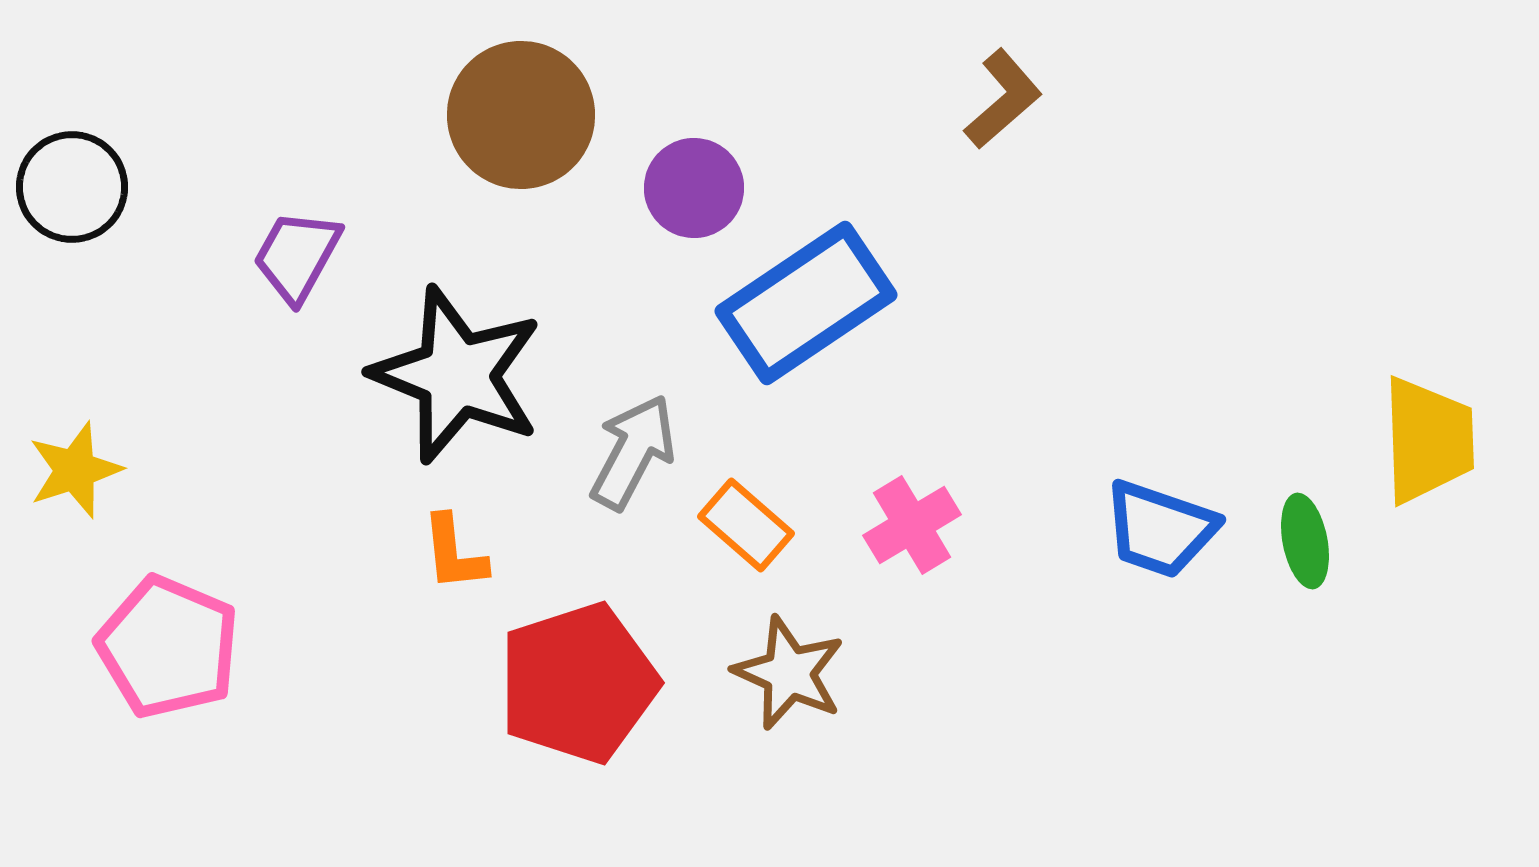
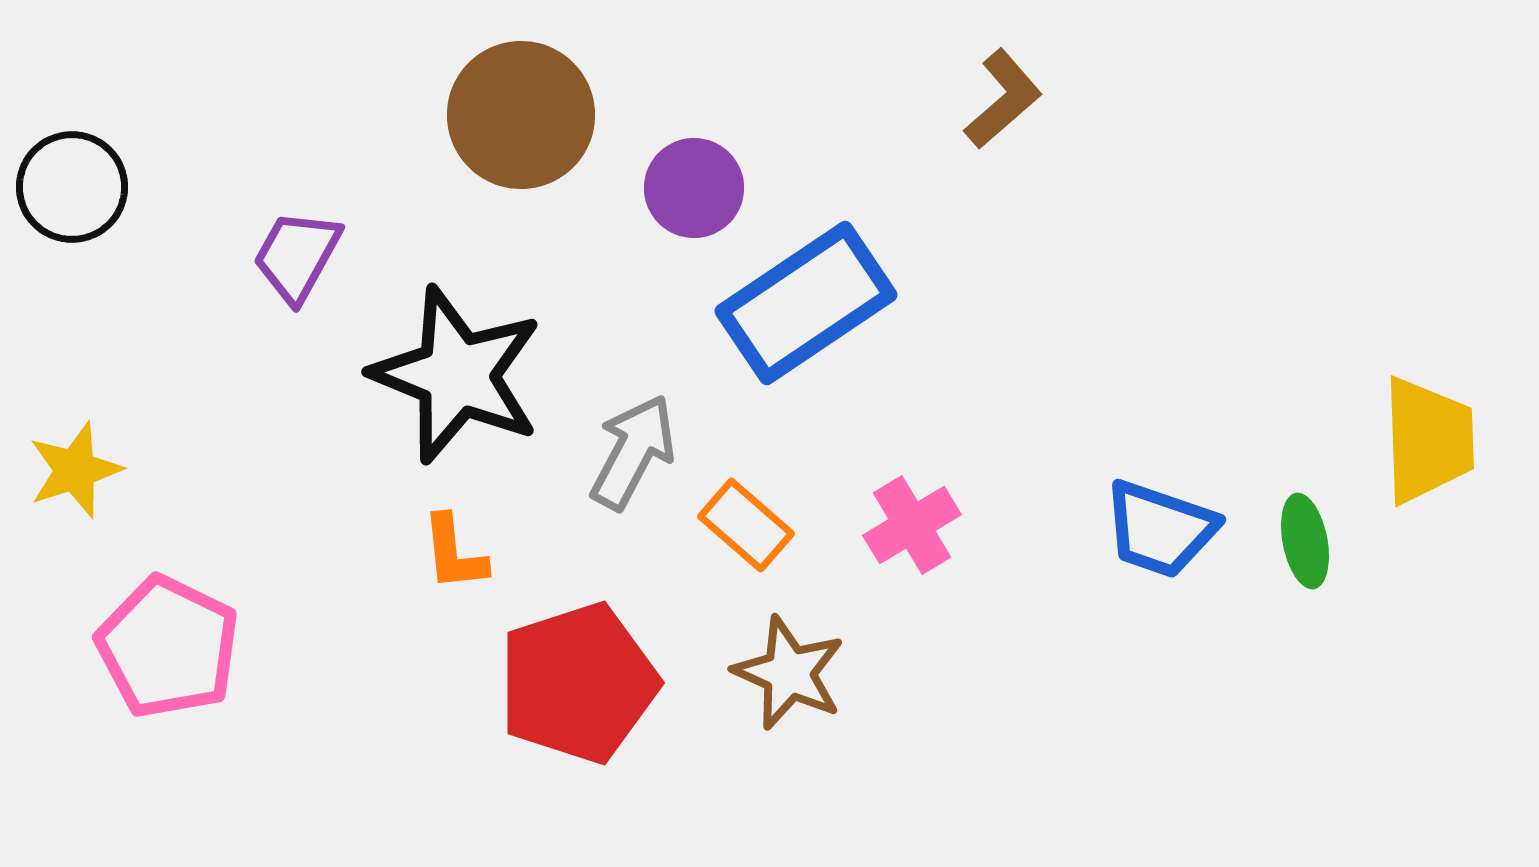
pink pentagon: rotated 3 degrees clockwise
